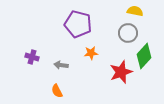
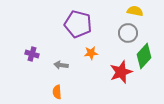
purple cross: moved 3 px up
orange semicircle: moved 1 px down; rotated 24 degrees clockwise
